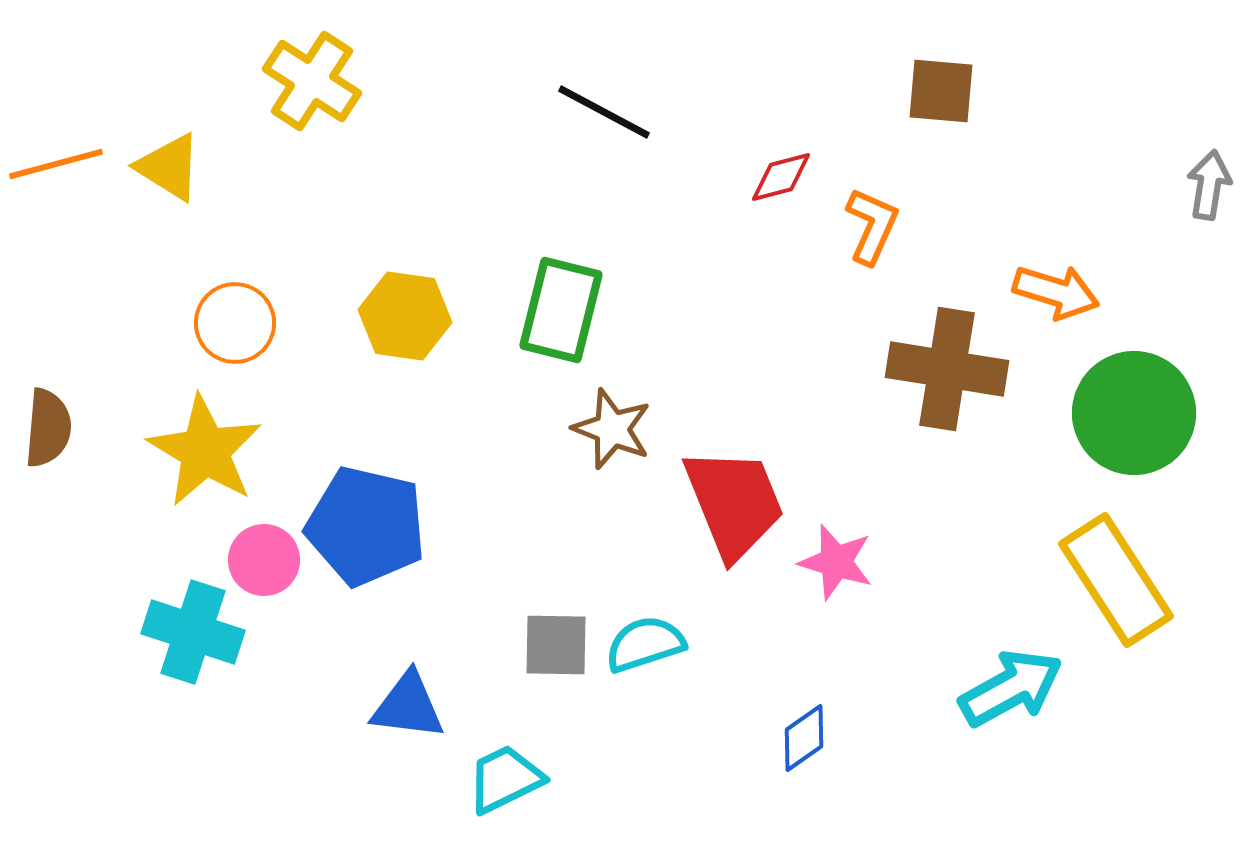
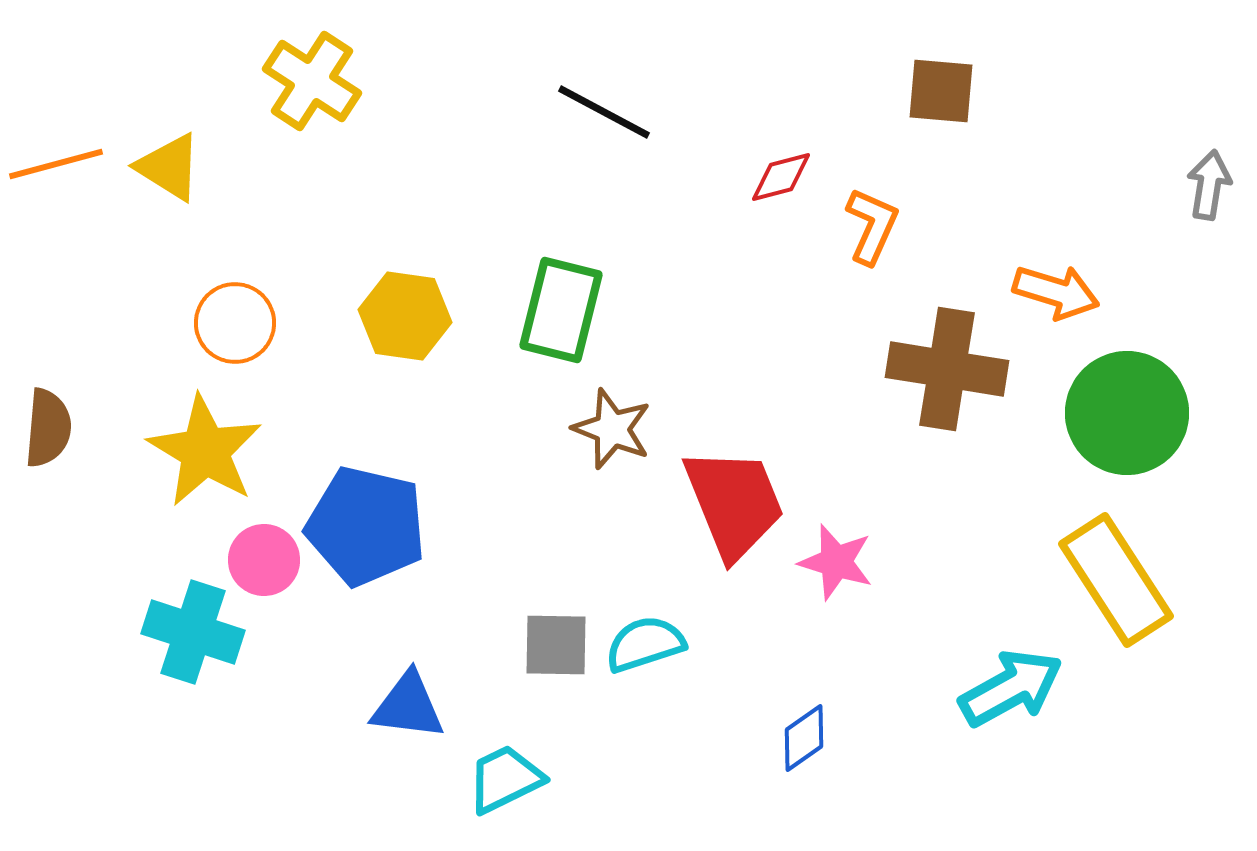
green circle: moved 7 px left
